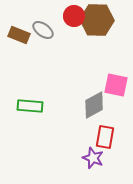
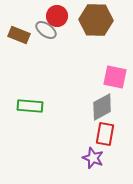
red circle: moved 17 px left
brown hexagon: moved 1 px left
gray ellipse: moved 3 px right
pink square: moved 1 px left, 8 px up
gray diamond: moved 8 px right, 2 px down
red rectangle: moved 3 px up
